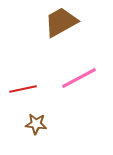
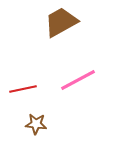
pink line: moved 1 px left, 2 px down
